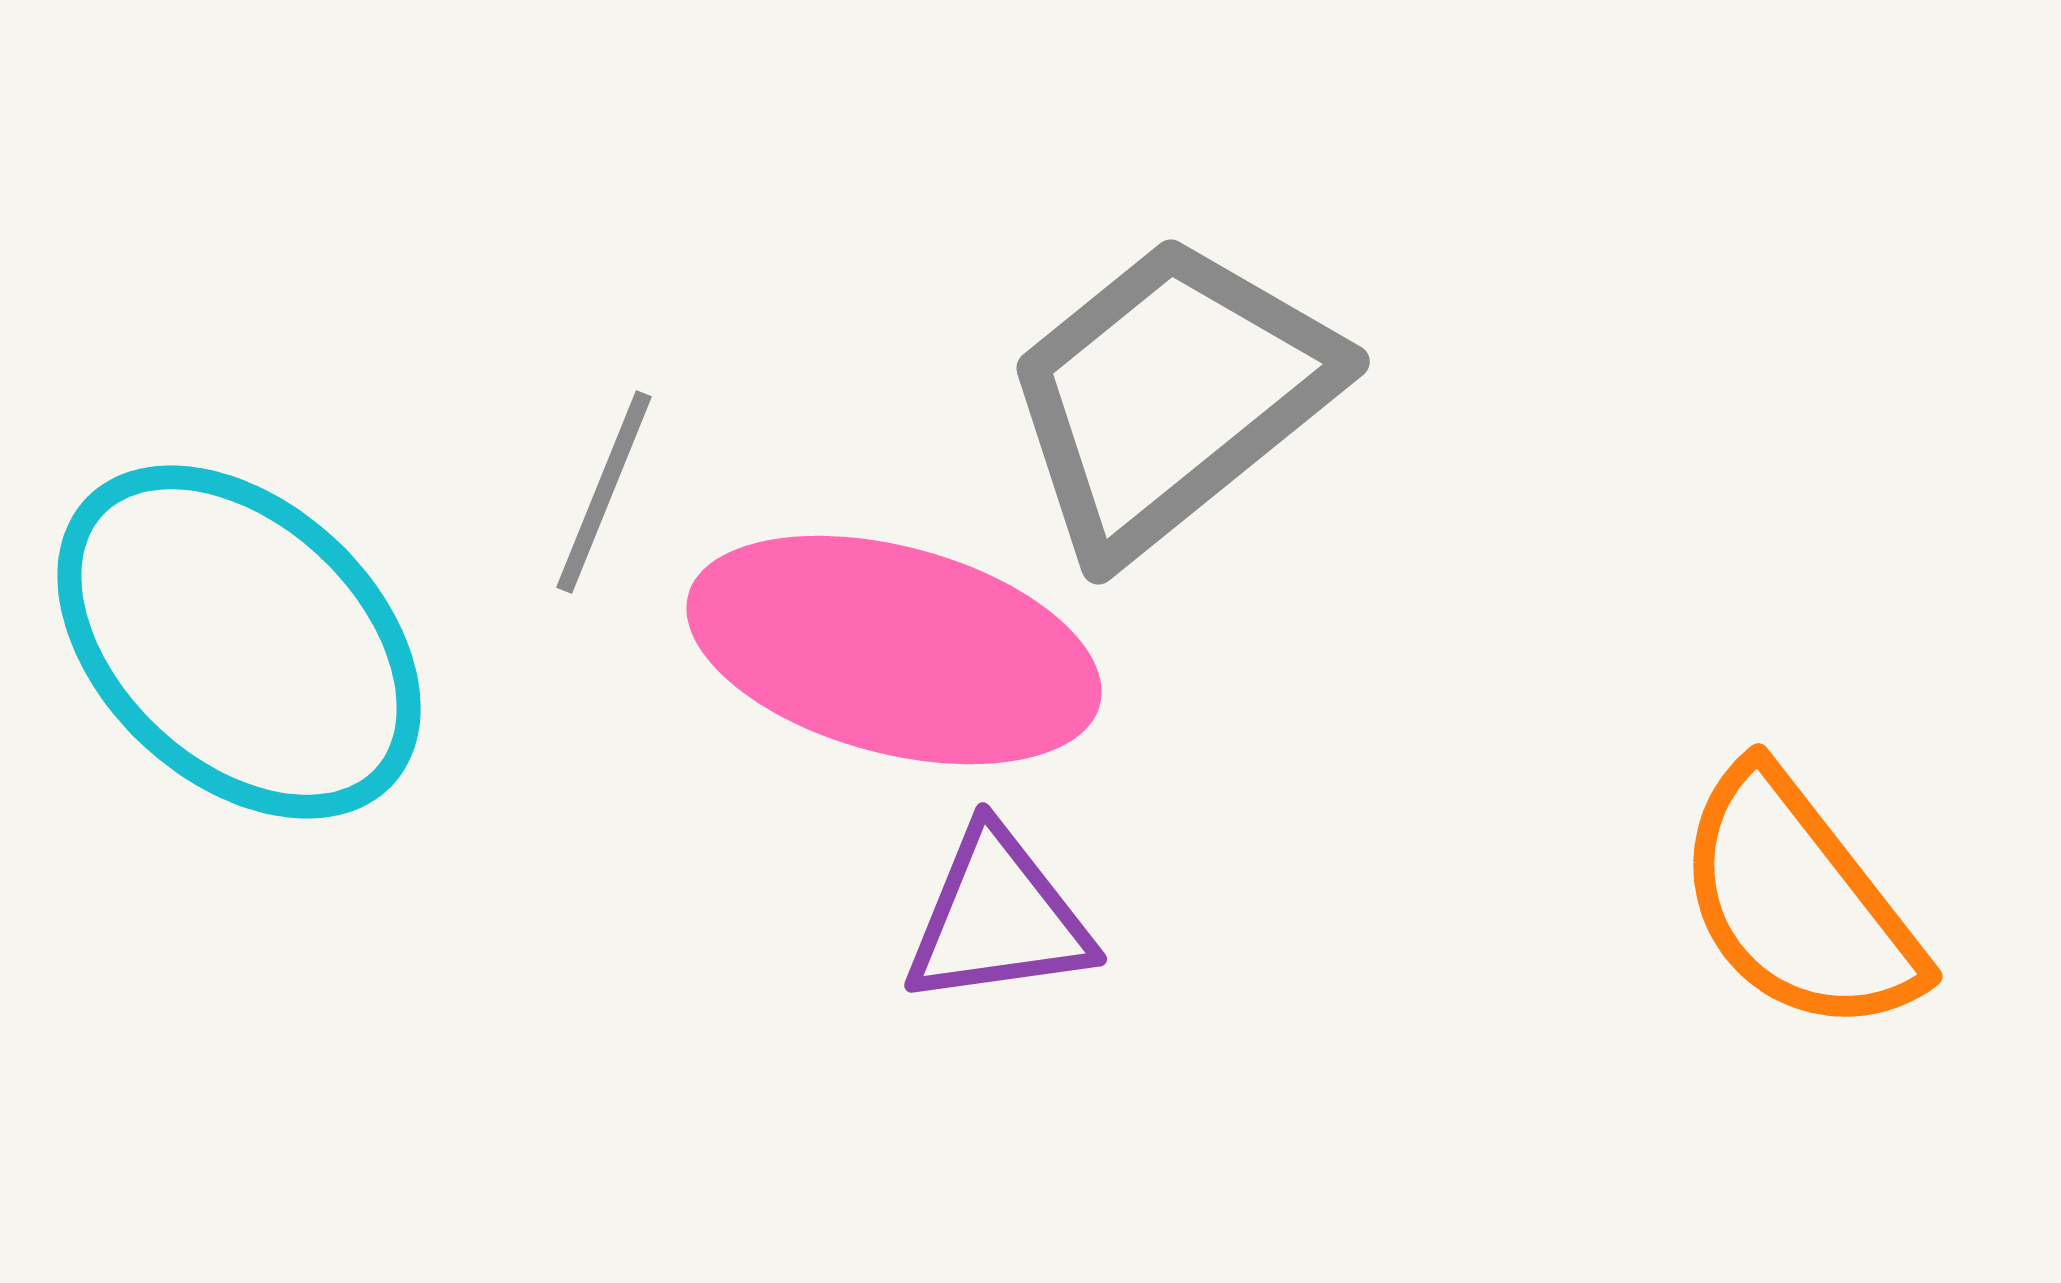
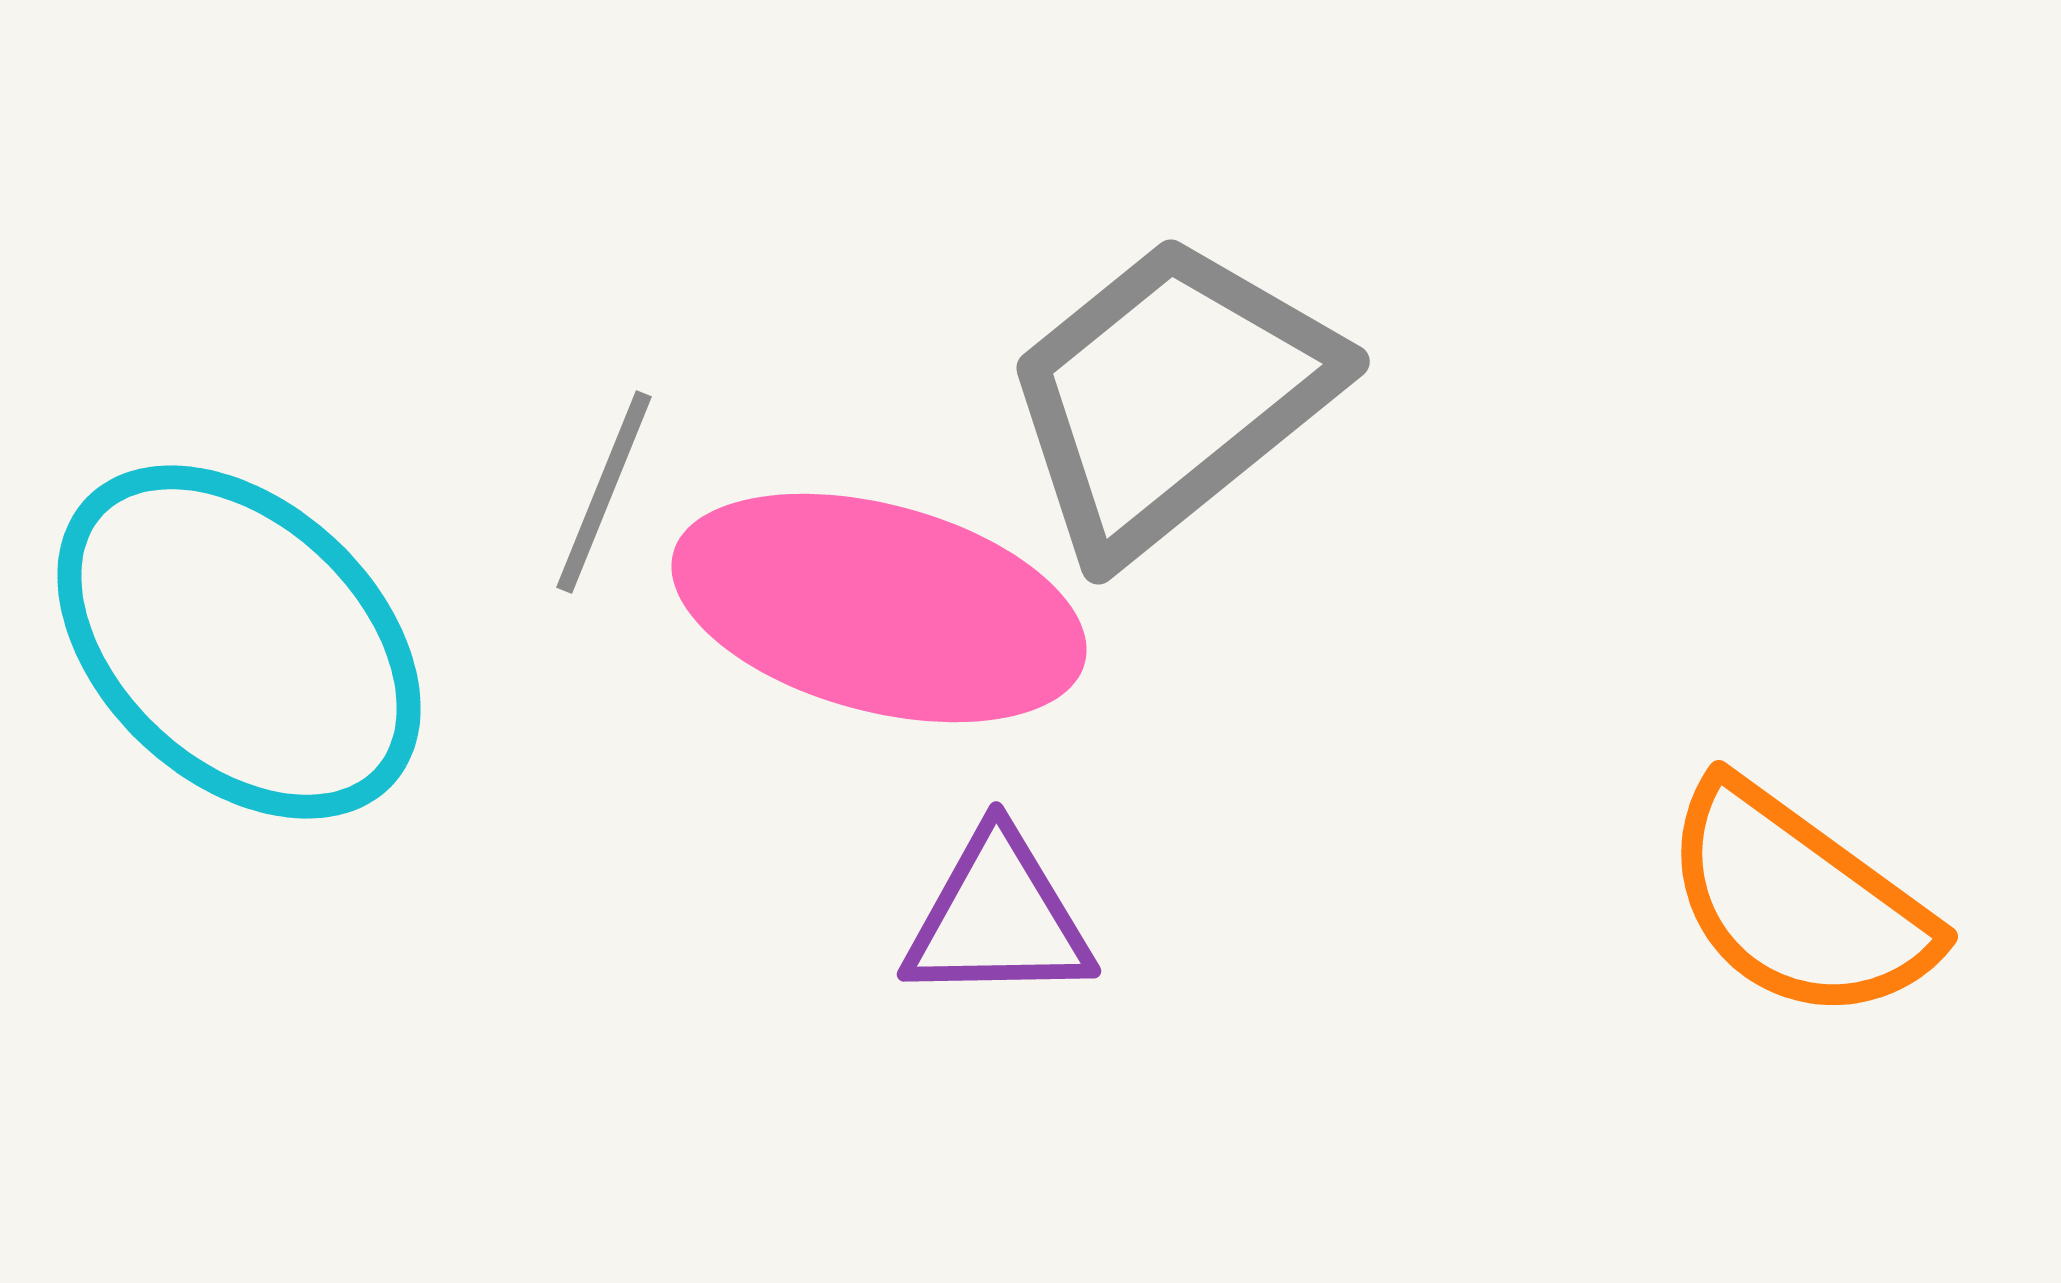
pink ellipse: moved 15 px left, 42 px up
orange semicircle: rotated 16 degrees counterclockwise
purple triangle: rotated 7 degrees clockwise
